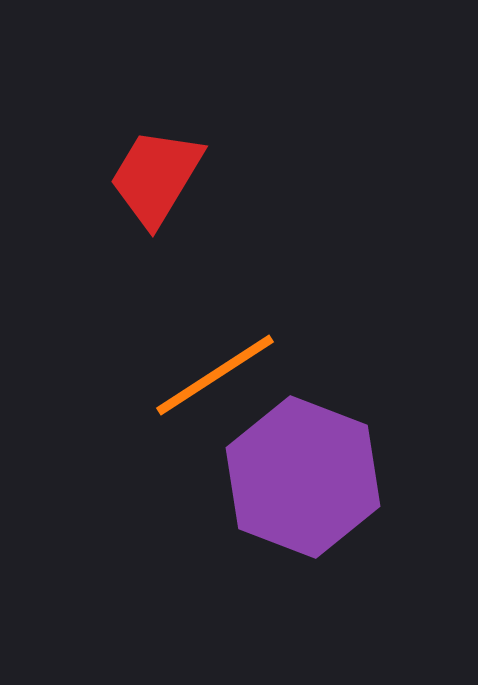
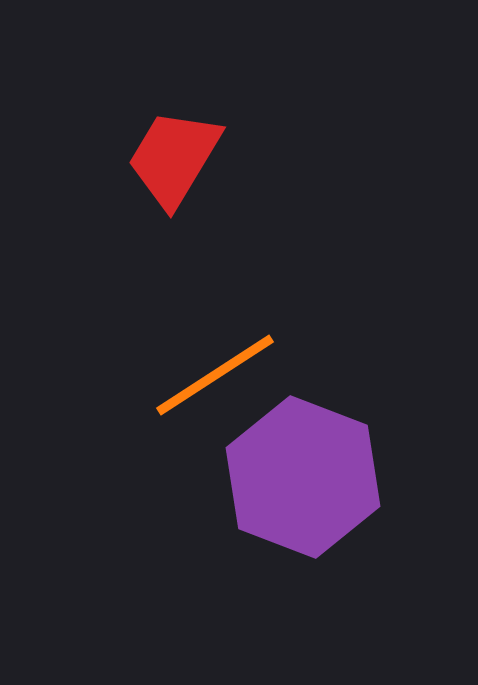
red trapezoid: moved 18 px right, 19 px up
